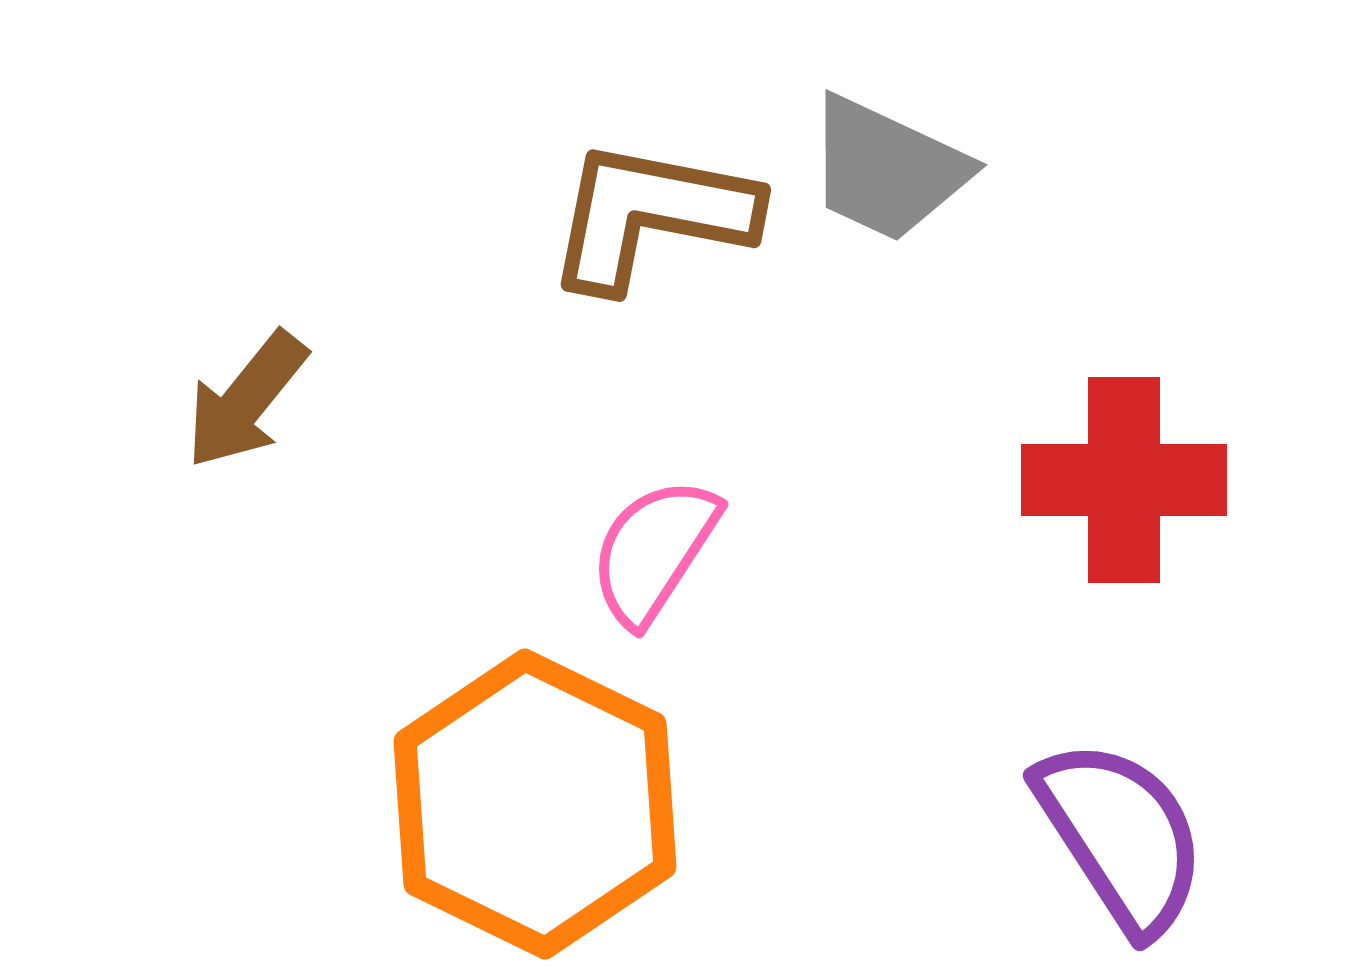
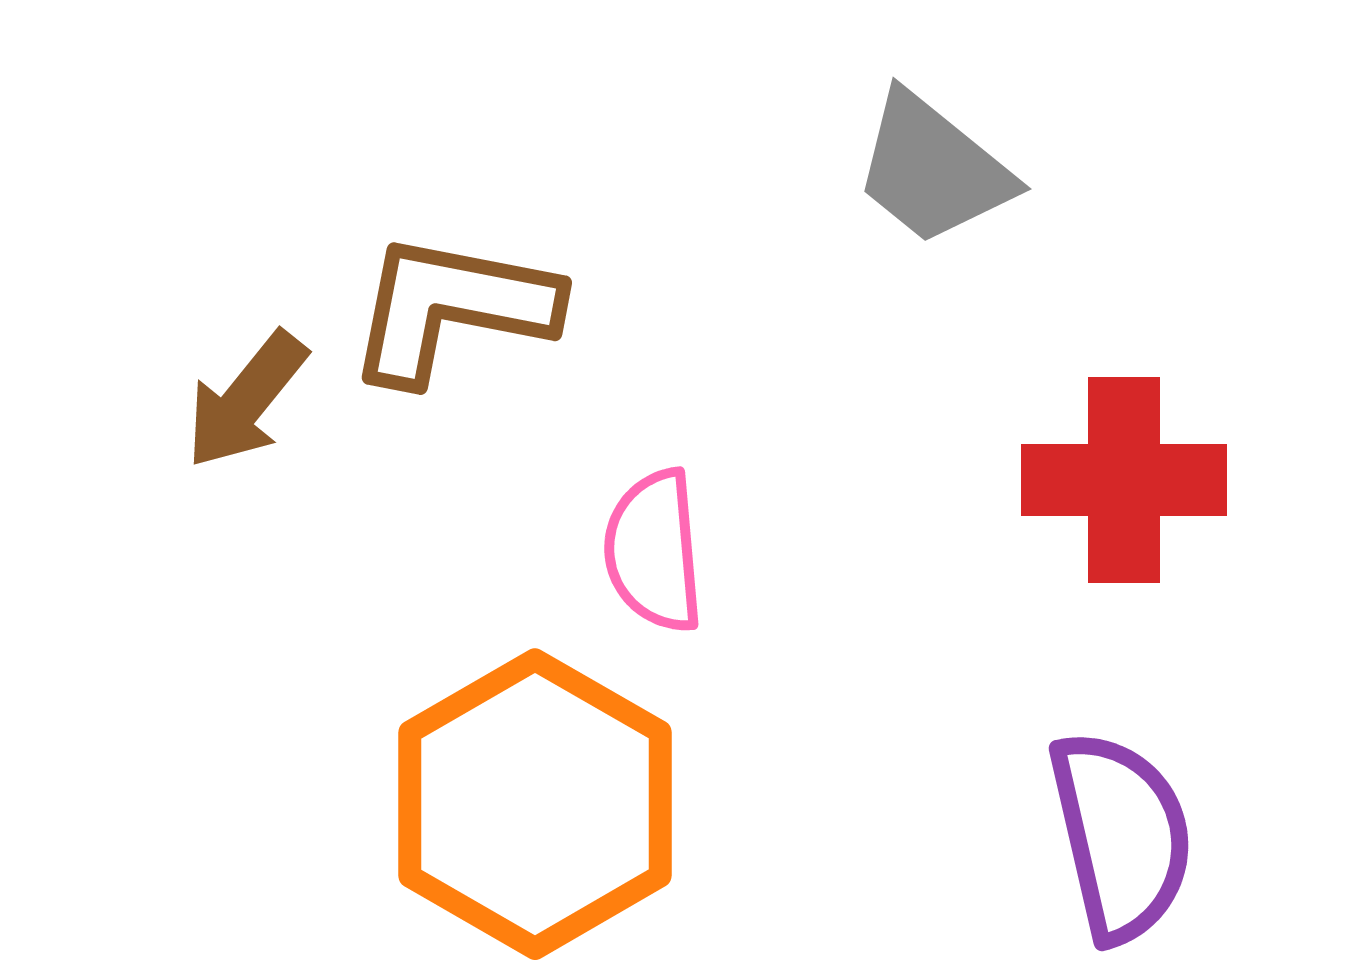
gray trapezoid: moved 46 px right; rotated 14 degrees clockwise
brown L-shape: moved 199 px left, 93 px down
pink semicircle: rotated 38 degrees counterclockwise
orange hexagon: rotated 4 degrees clockwise
purple semicircle: rotated 20 degrees clockwise
